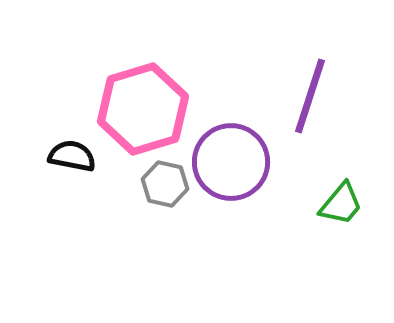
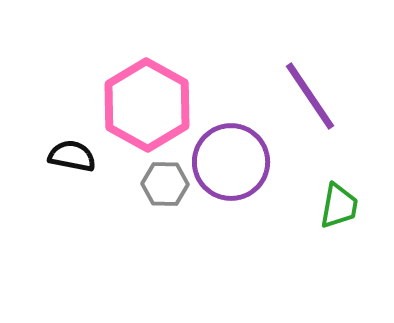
purple line: rotated 52 degrees counterclockwise
pink hexagon: moved 4 px right, 4 px up; rotated 14 degrees counterclockwise
gray hexagon: rotated 12 degrees counterclockwise
green trapezoid: moved 2 px left, 2 px down; rotated 30 degrees counterclockwise
